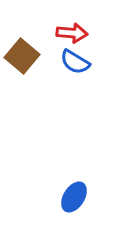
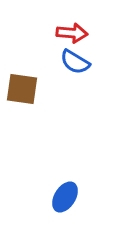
brown square: moved 33 px down; rotated 32 degrees counterclockwise
blue ellipse: moved 9 px left
